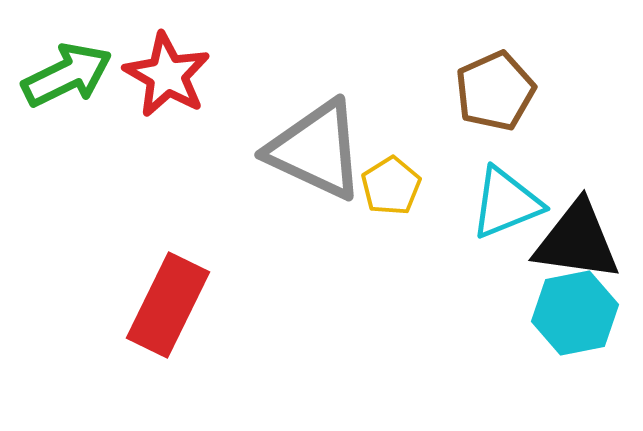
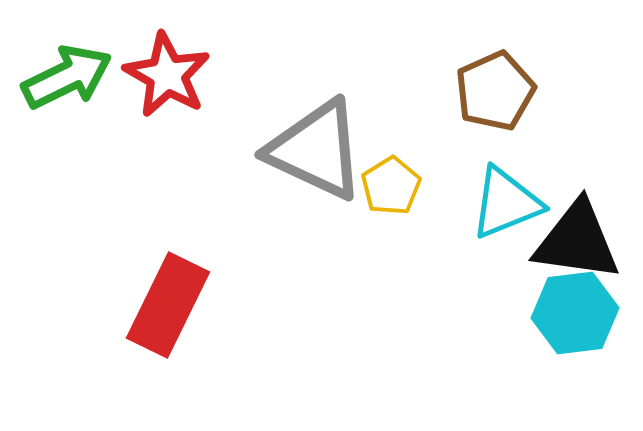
green arrow: moved 2 px down
cyan hexagon: rotated 4 degrees clockwise
